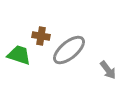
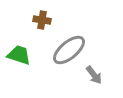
brown cross: moved 1 px right, 16 px up
gray arrow: moved 14 px left, 5 px down
